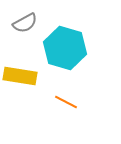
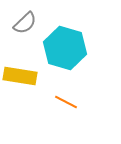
gray semicircle: rotated 15 degrees counterclockwise
